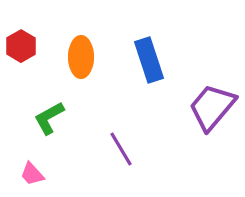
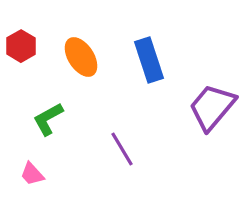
orange ellipse: rotated 33 degrees counterclockwise
green L-shape: moved 1 px left, 1 px down
purple line: moved 1 px right
